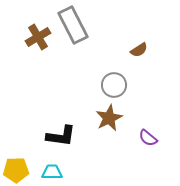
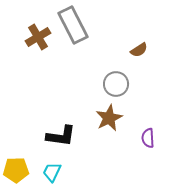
gray circle: moved 2 px right, 1 px up
purple semicircle: rotated 48 degrees clockwise
cyan trapezoid: rotated 65 degrees counterclockwise
